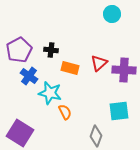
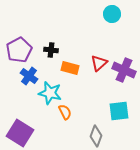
purple cross: rotated 20 degrees clockwise
